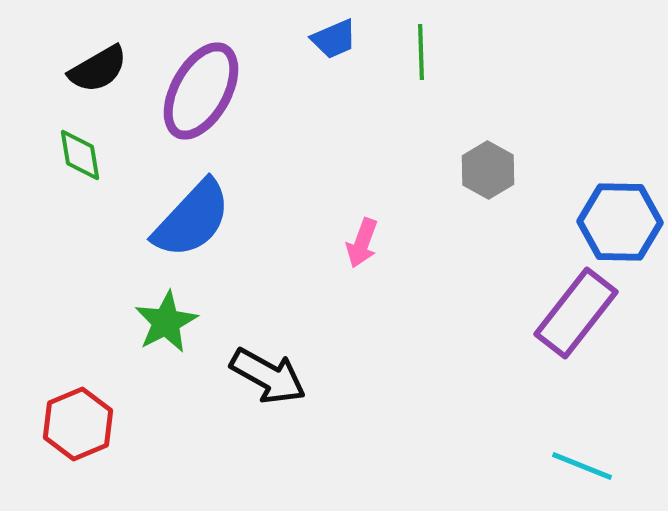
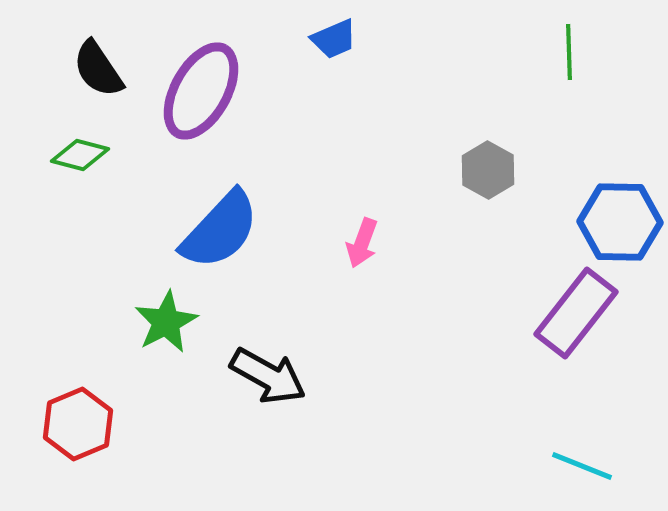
green line: moved 148 px right
black semicircle: rotated 86 degrees clockwise
green diamond: rotated 66 degrees counterclockwise
blue semicircle: moved 28 px right, 11 px down
